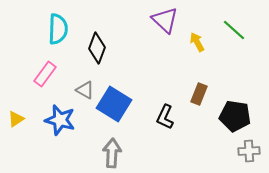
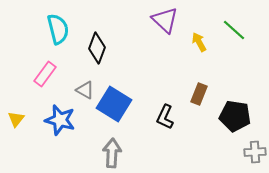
cyan semicircle: rotated 16 degrees counterclockwise
yellow arrow: moved 2 px right
yellow triangle: rotated 18 degrees counterclockwise
gray cross: moved 6 px right, 1 px down
